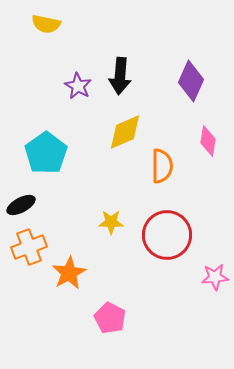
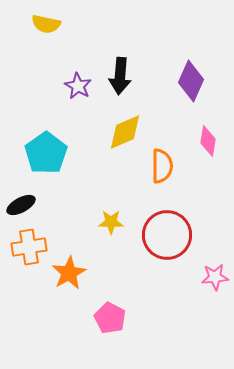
orange cross: rotated 12 degrees clockwise
